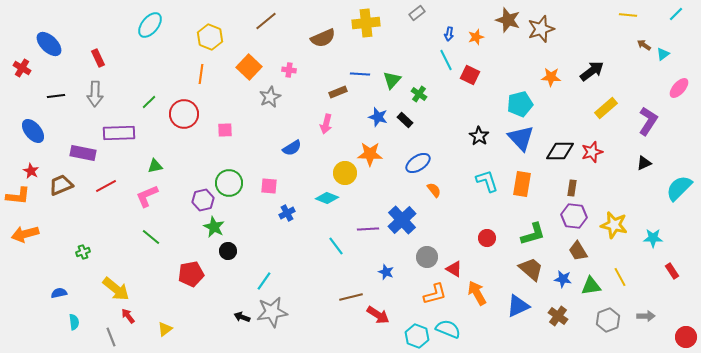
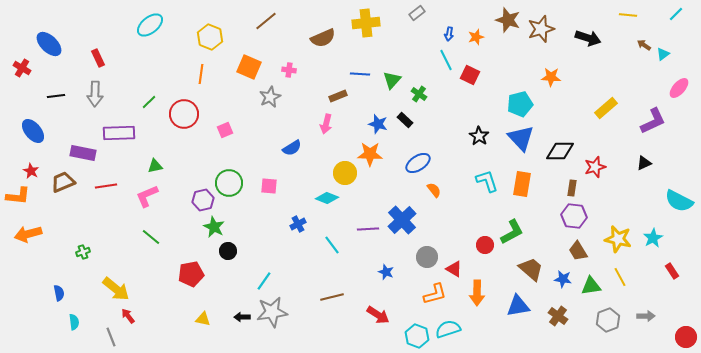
cyan ellipse at (150, 25): rotated 12 degrees clockwise
orange square at (249, 67): rotated 20 degrees counterclockwise
black arrow at (592, 71): moved 4 px left, 33 px up; rotated 55 degrees clockwise
brown rectangle at (338, 92): moved 4 px down
blue star at (378, 117): moved 7 px down
purple L-shape at (648, 121): moved 5 px right; rotated 32 degrees clockwise
pink square at (225, 130): rotated 21 degrees counterclockwise
red star at (592, 152): moved 3 px right, 15 px down
brown trapezoid at (61, 185): moved 2 px right, 3 px up
red line at (106, 186): rotated 20 degrees clockwise
cyan semicircle at (679, 188): moved 13 px down; rotated 108 degrees counterclockwise
blue cross at (287, 213): moved 11 px right, 11 px down
yellow star at (614, 225): moved 4 px right, 14 px down
orange arrow at (25, 234): moved 3 px right
green L-shape at (533, 234): moved 21 px left, 2 px up; rotated 12 degrees counterclockwise
red circle at (487, 238): moved 2 px left, 7 px down
cyan star at (653, 238): rotated 30 degrees counterclockwise
cyan line at (336, 246): moved 4 px left, 1 px up
blue semicircle at (59, 293): rotated 91 degrees clockwise
orange arrow at (477, 293): rotated 150 degrees counterclockwise
brown line at (351, 297): moved 19 px left
blue triangle at (518, 306): rotated 15 degrees clockwise
black arrow at (242, 317): rotated 21 degrees counterclockwise
yellow triangle at (165, 329): moved 38 px right, 10 px up; rotated 49 degrees clockwise
cyan semicircle at (448, 329): rotated 40 degrees counterclockwise
